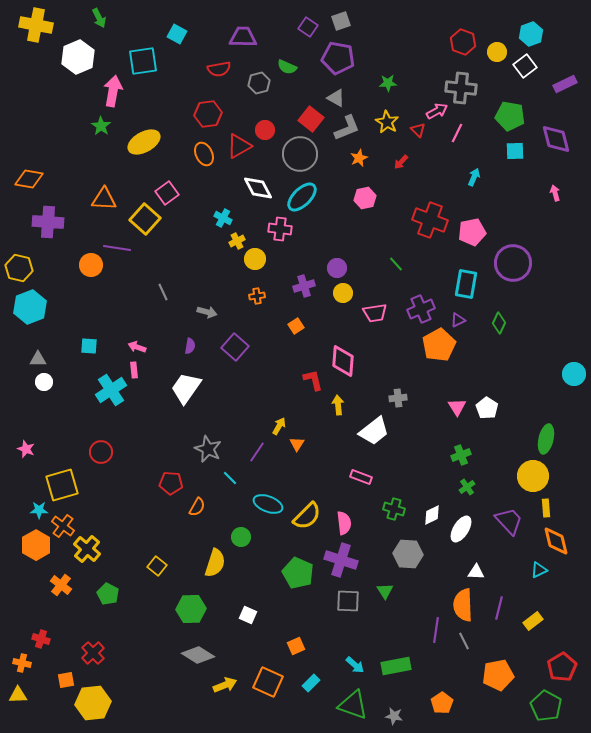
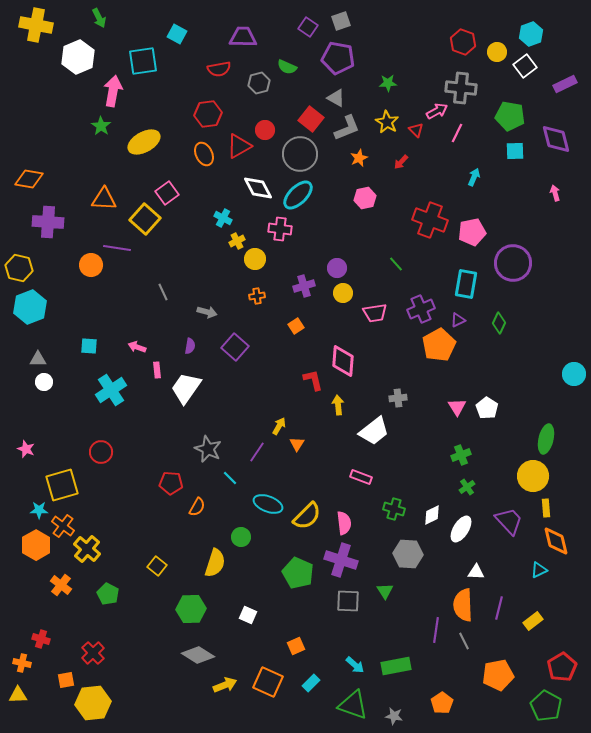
red triangle at (418, 130): moved 2 px left
cyan ellipse at (302, 197): moved 4 px left, 2 px up
pink rectangle at (134, 370): moved 23 px right
